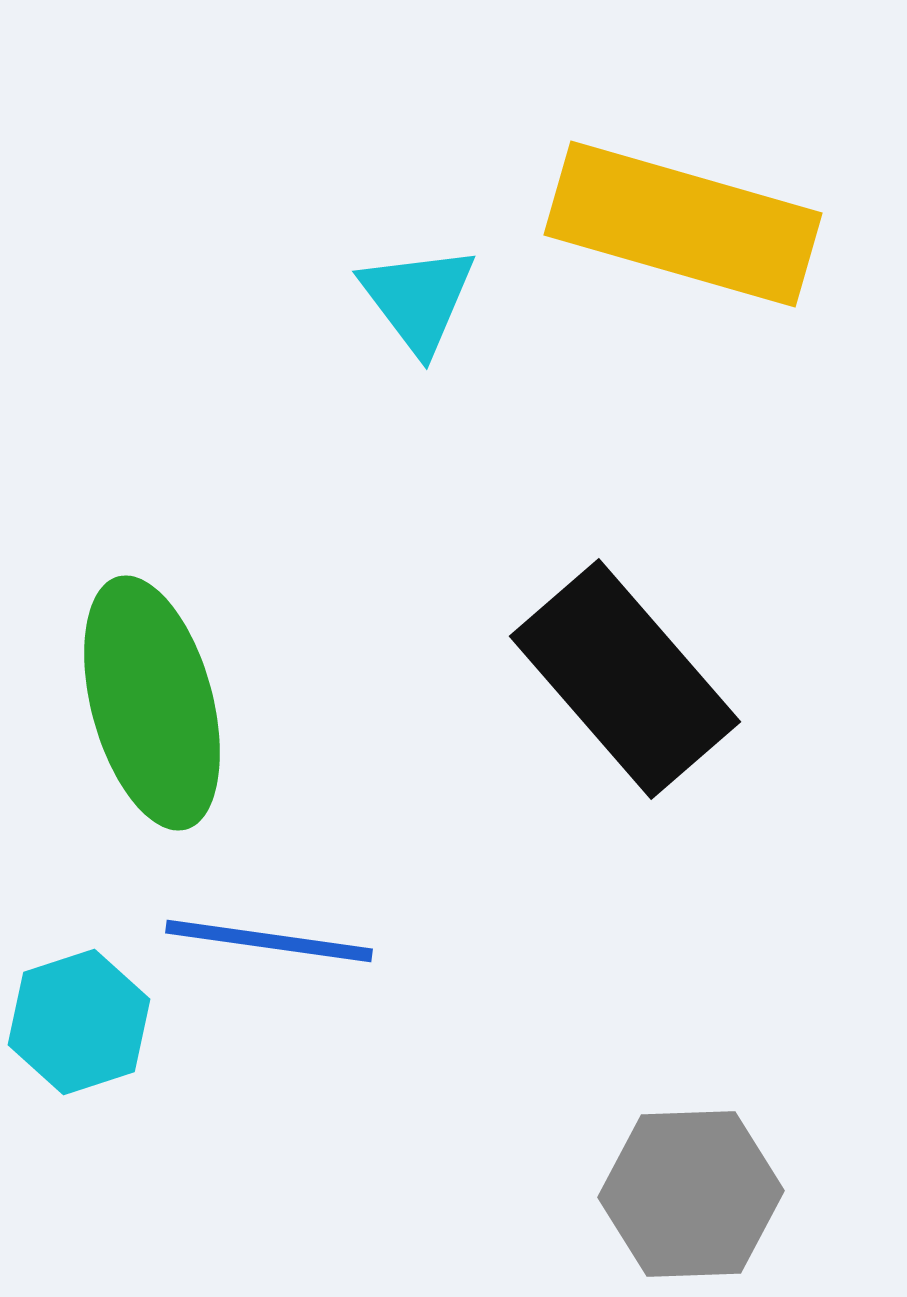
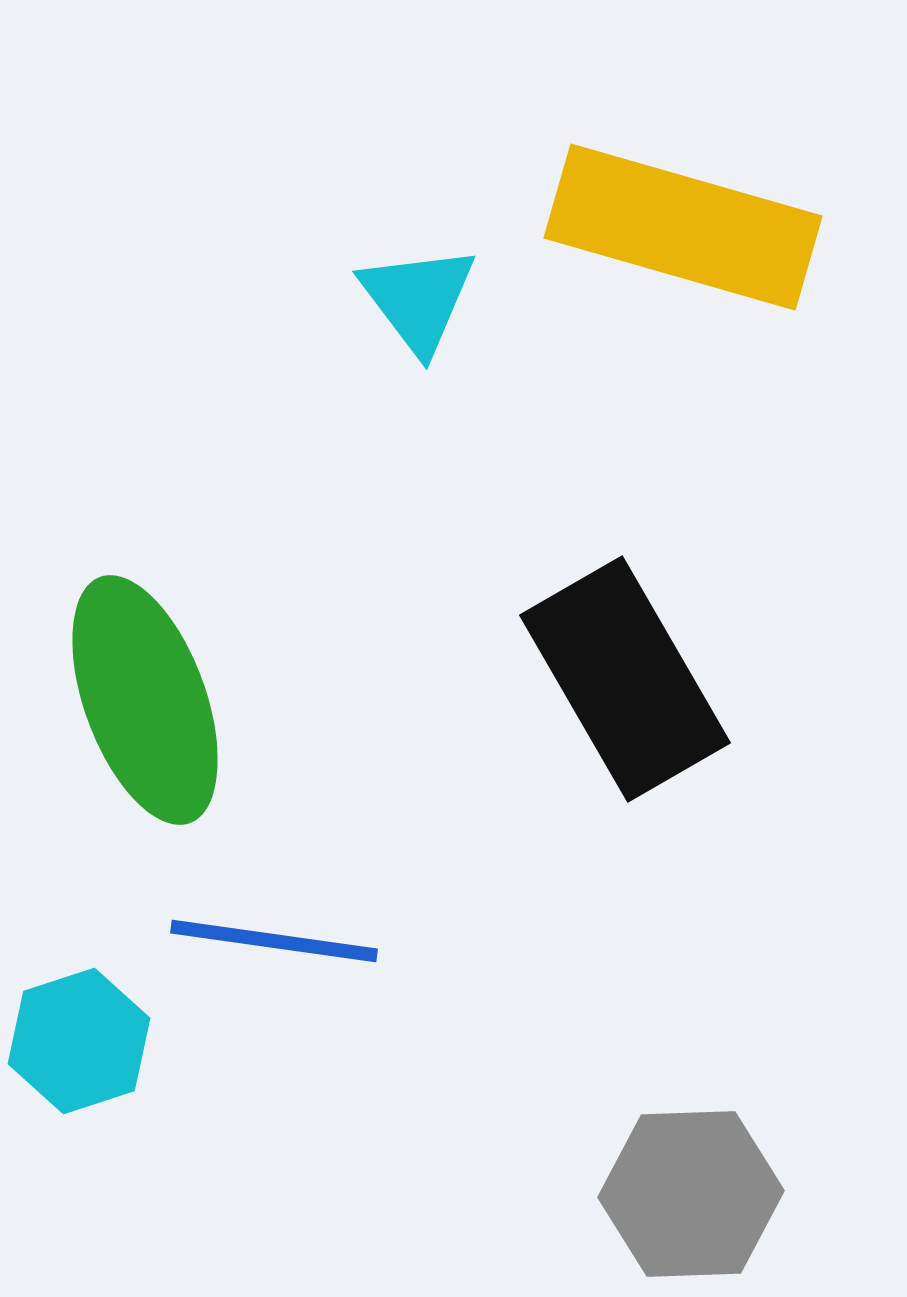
yellow rectangle: moved 3 px down
black rectangle: rotated 11 degrees clockwise
green ellipse: moved 7 px left, 3 px up; rotated 5 degrees counterclockwise
blue line: moved 5 px right
cyan hexagon: moved 19 px down
